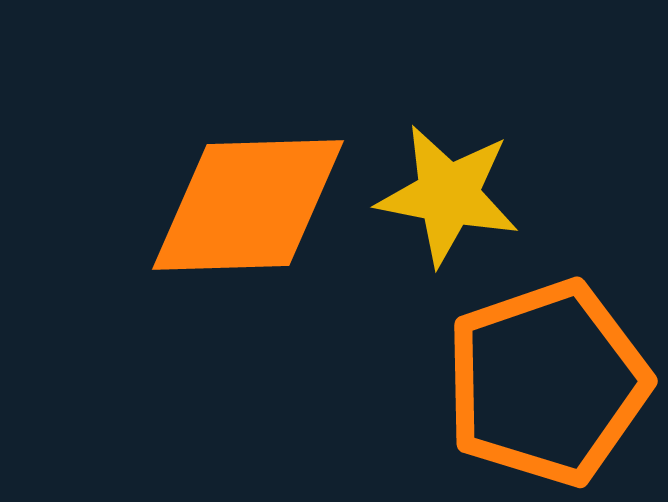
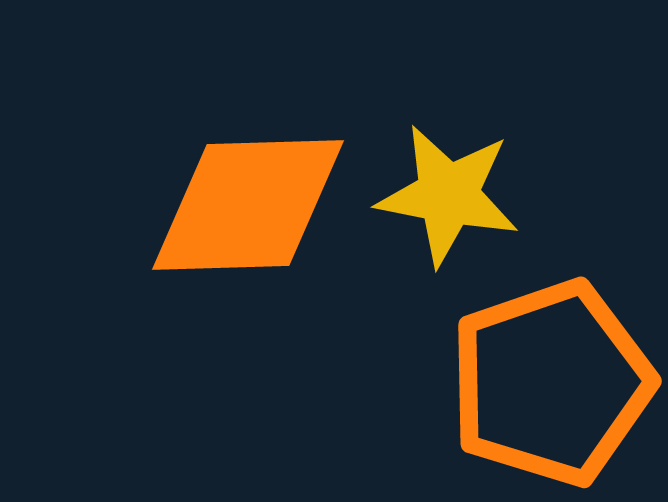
orange pentagon: moved 4 px right
